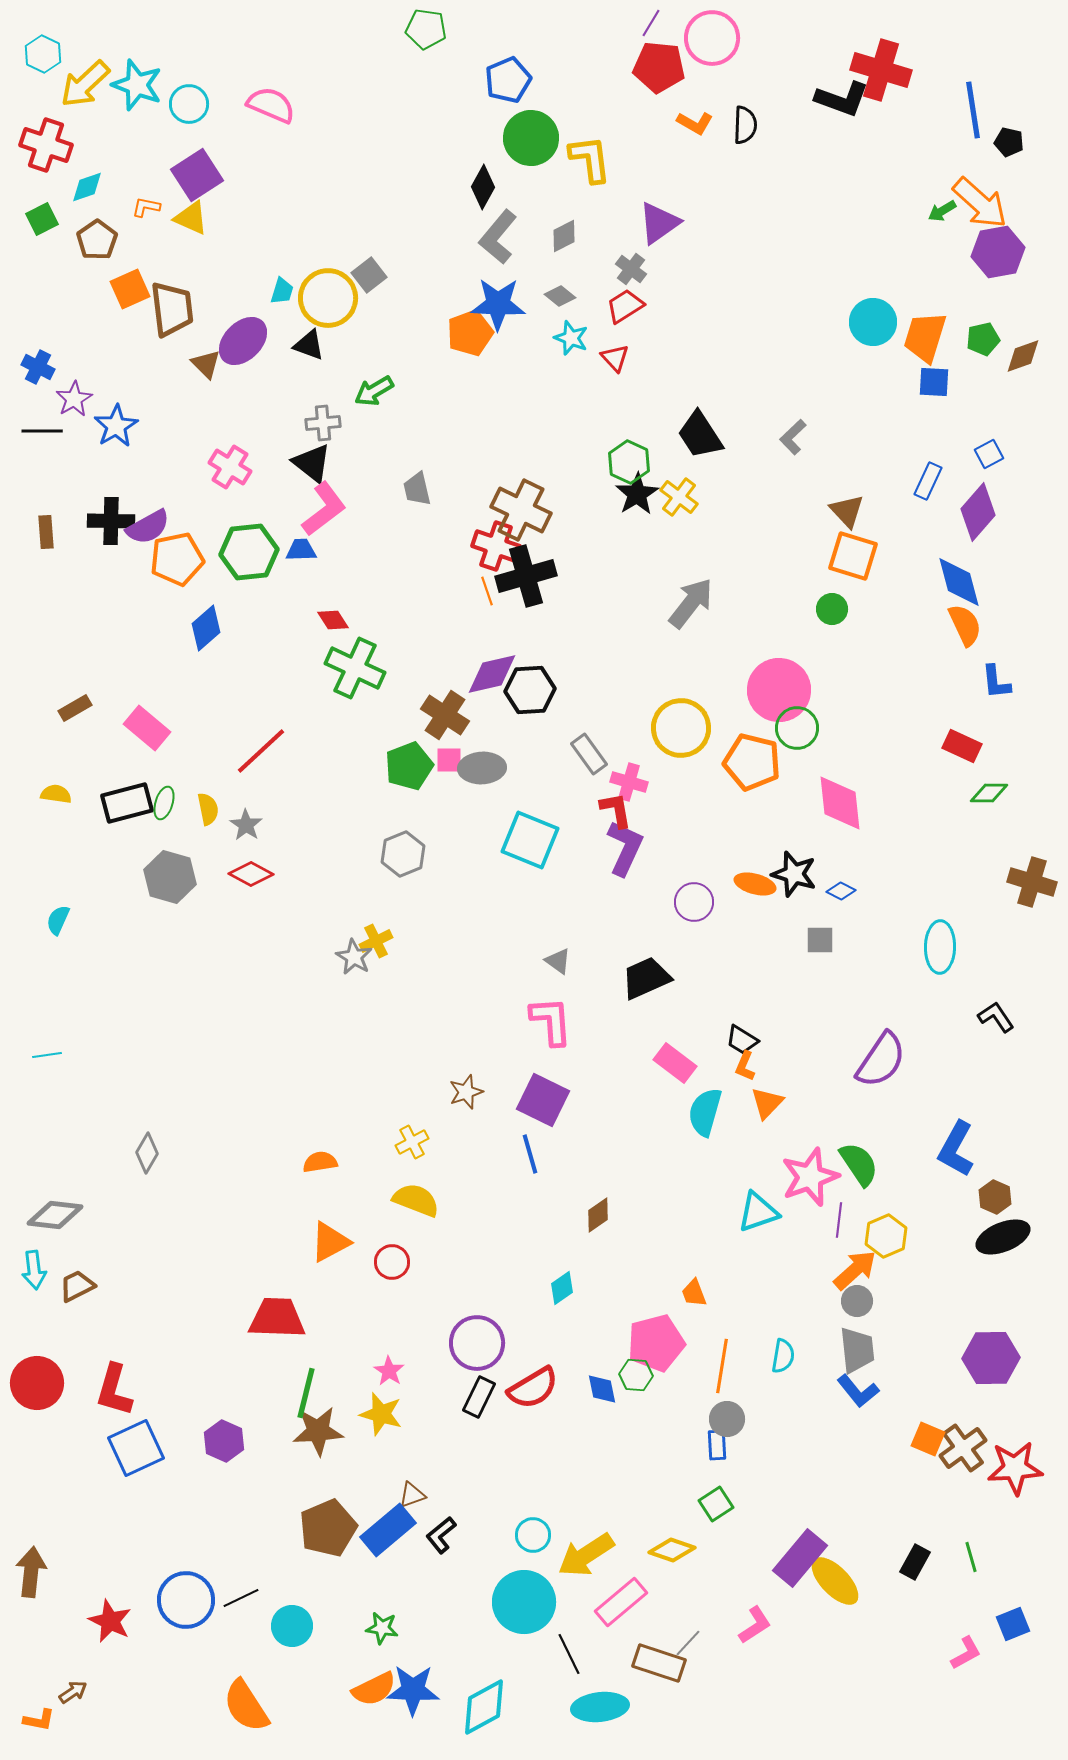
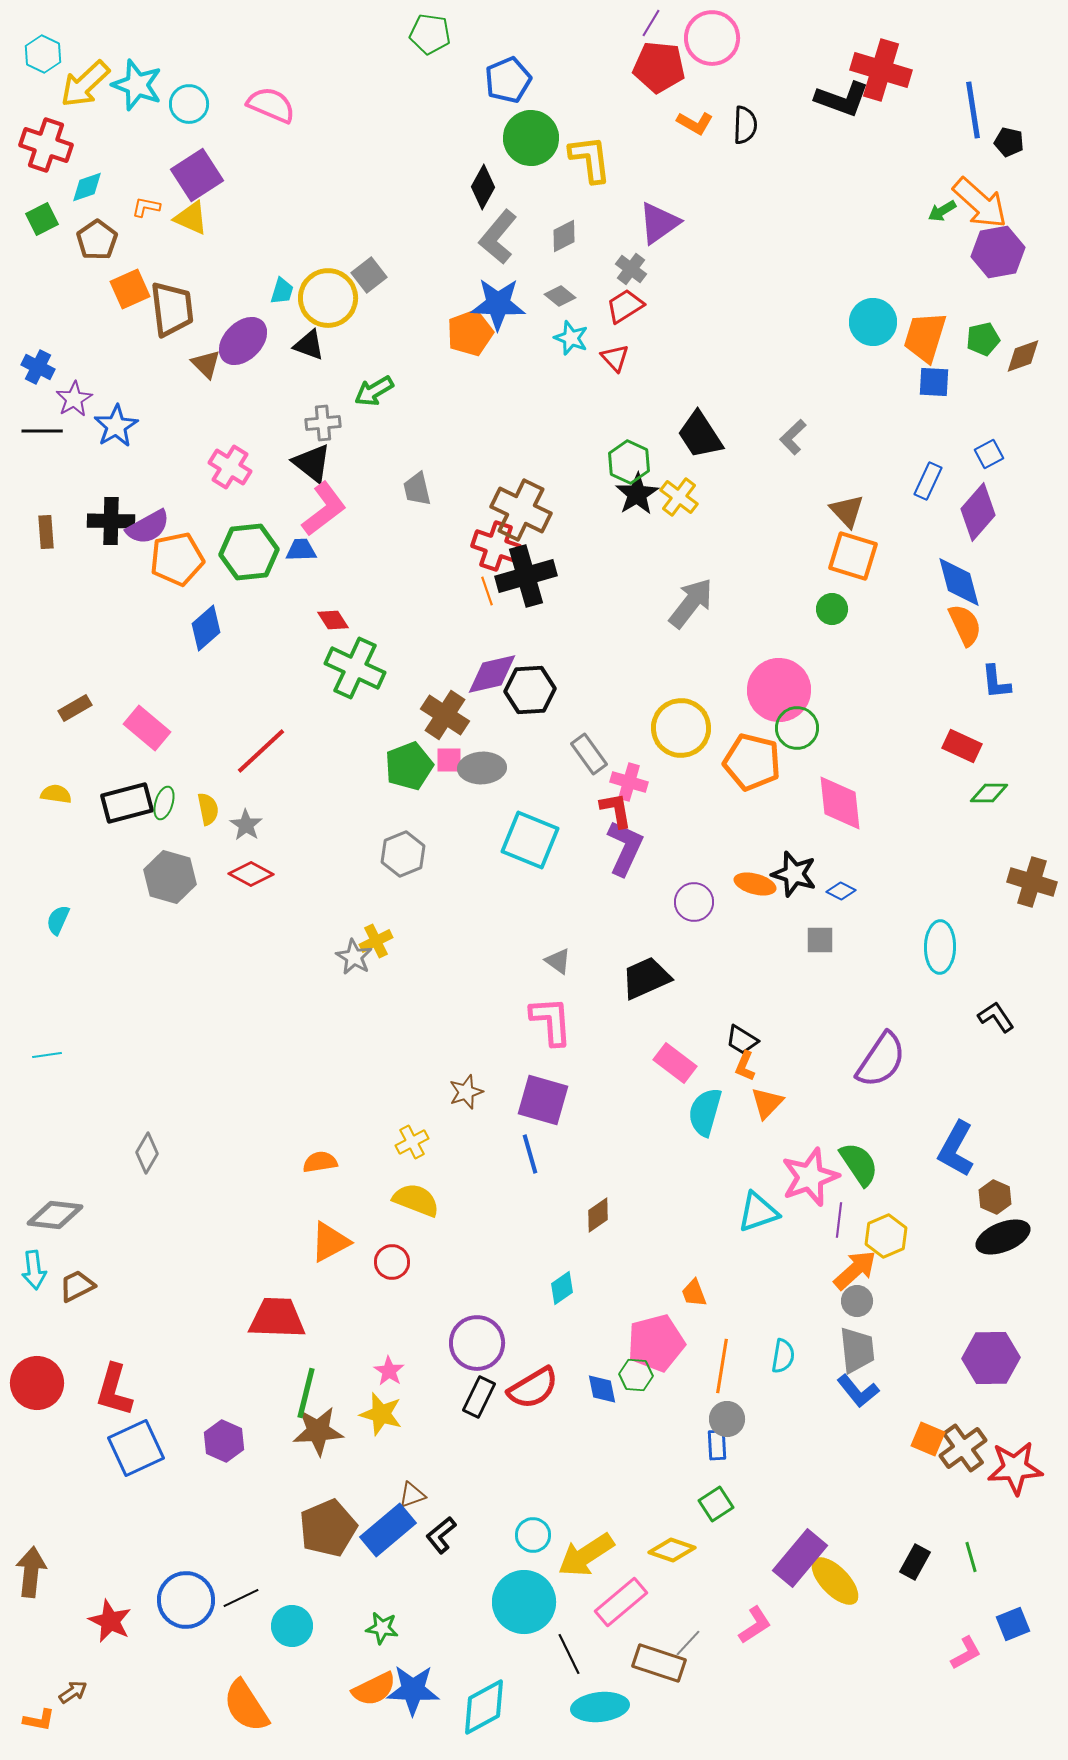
green pentagon at (426, 29): moved 4 px right, 5 px down
purple square at (543, 1100): rotated 10 degrees counterclockwise
